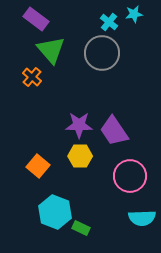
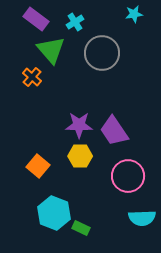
cyan cross: moved 34 px left; rotated 18 degrees clockwise
pink circle: moved 2 px left
cyan hexagon: moved 1 px left, 1 px down
